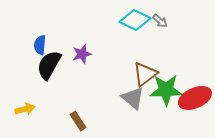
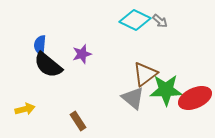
black semicircle: moved 1 px left; rotated 80 degrees counterclockwise
